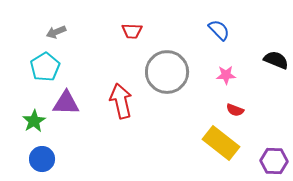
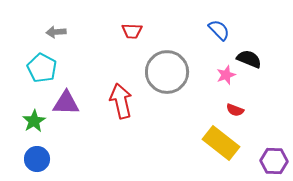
gray arrow: rotated 18 degrees clockwise
black semicircle: moved 27 px left, 1 px up
cyan pentagon: moved 3 px left, 1 px down; rotated 12 degrees counterclockwise
pink star: rotated 18 degrees counterclockwise
blue circle: moved 5 px left
